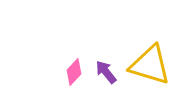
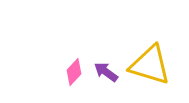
purple arrow: rotated 15 degrees counterclockwise
